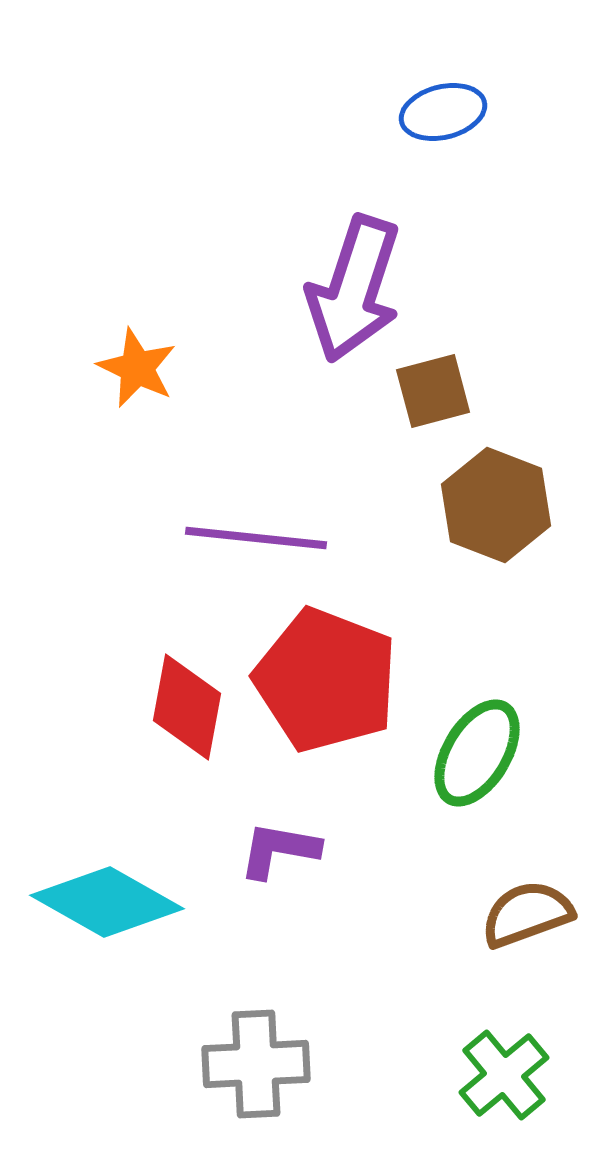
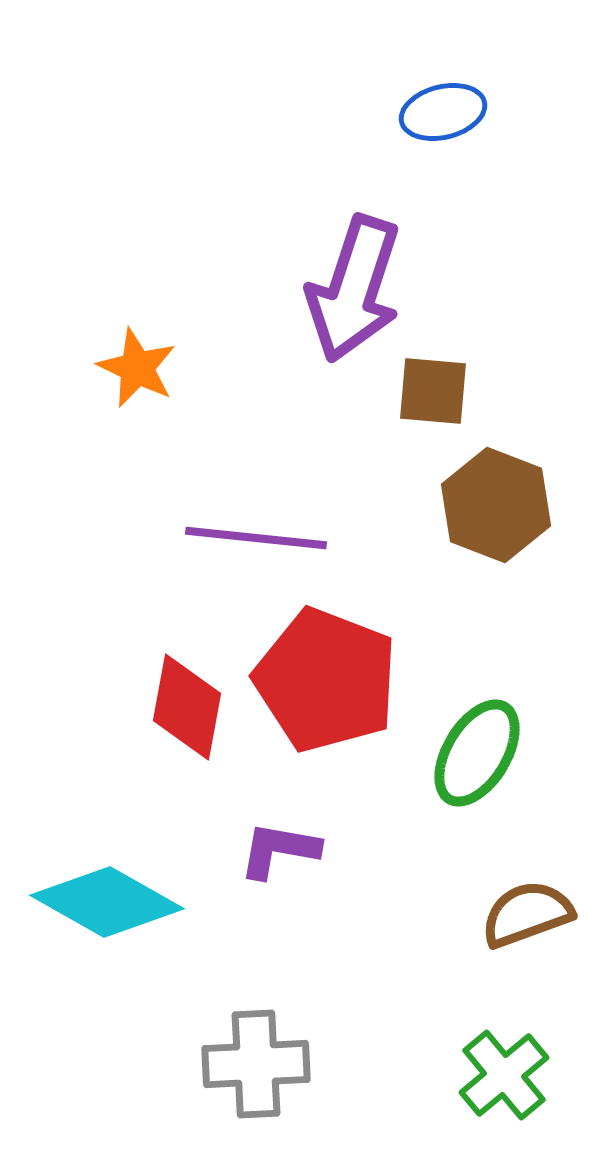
brown square: rotated 20 degrees clockwise
